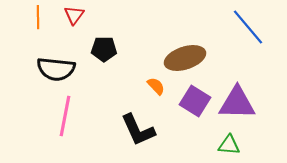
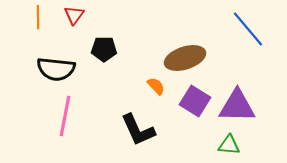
blue line: moved 2 px down
purple triangle: moved 3 px down
